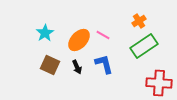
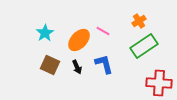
pink line: moved 4 px up
